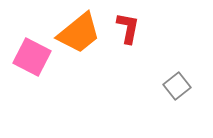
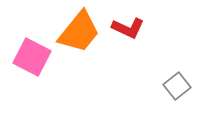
red L-shape: rotated 104 degrees clockwise
orange trapezoid: moved 1 px up; rotated 12 degrees counterclockwise
